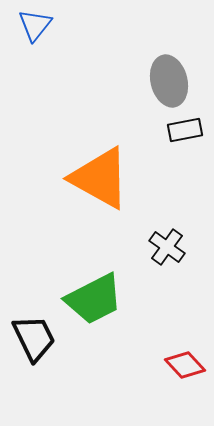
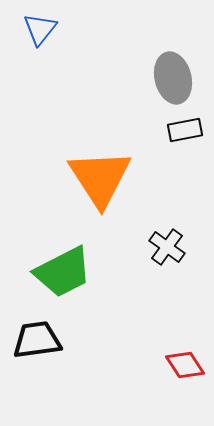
blue triangle: moved 5 px right, 4 px down
gray ellipse: moved 4 px right, 3 px up
orange triangle: rotated 28 degrees clockwise
green trapezoid: moved 31 px left, 27 px up
black trapezoid: moved 3 px right, 2 px down; rotated 72 degrees counterclockwise
red diamond: rotated 9 degrees clockwise
